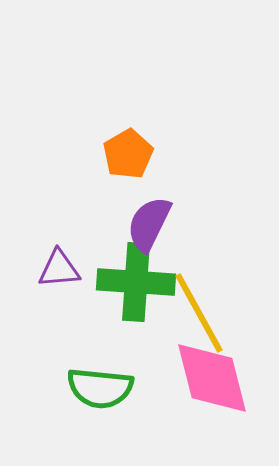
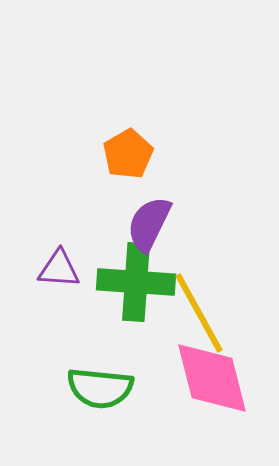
purple triangle: rotated 9 degrees clockwise
